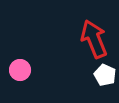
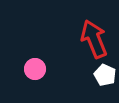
pink circle: moved 15 px right, 1 px up
